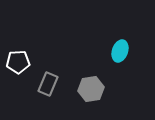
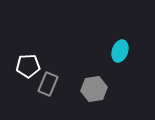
white pentagon: moved 10 px right, 4 px down
gray hexagon: moved 3 px right
